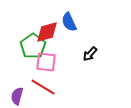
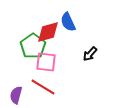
blue semicircle: moved 1 px left
red diamond: moved 1 px right
purple semicircle: moved 1 px left, 1 px up
